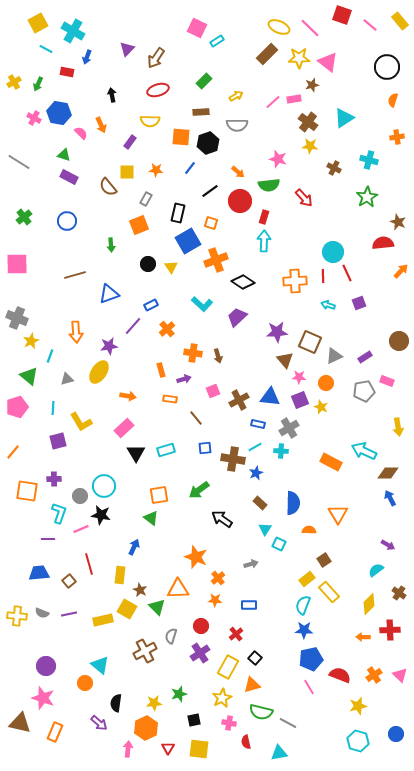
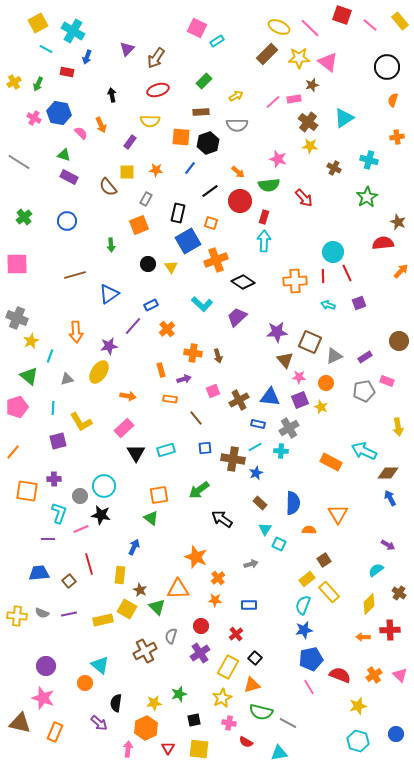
blue triangle at (109, 294): rotated 15 degrees counterclockwise
blue star at (304, 630): rotated 12 degrees counterclockwise
red semicircle at (246, 742): rotated 48 degrees counterclockwise
